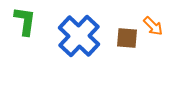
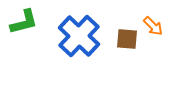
green L-shape: moved 1 px left, 1 px down; rotated 68 degrees clockwise
brown square: moved 1 px down
